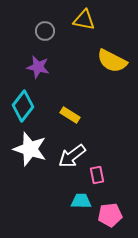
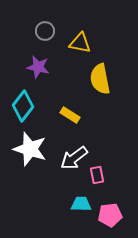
yellow triangle: moved 4 px left, 23 px down
yellow semicircle: moved 12 px left, 18 px down; rotated 52 degrees clockwise
white arrow: moved 2 px right, 2 px down
cyan trapezoid: moved 3 px down
